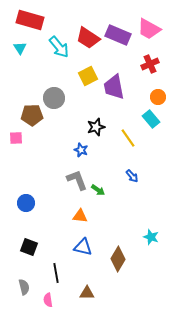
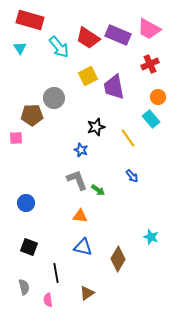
brown triangle: rotated 35 degrees counterclockwise
